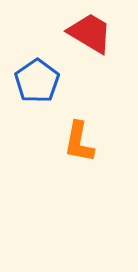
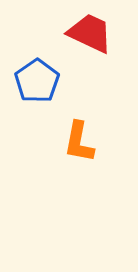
red trapezoid: rotated 6 degrees counterclockwise
